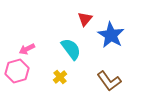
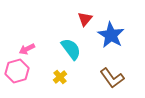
brown L-shape: moved 3 px right, 3 px up
